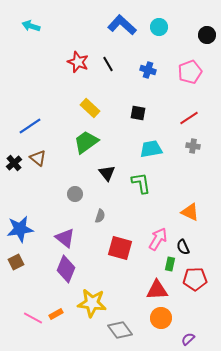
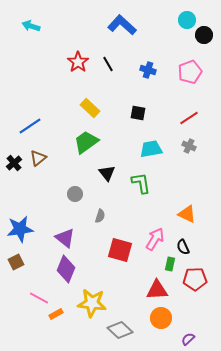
cyan circle: moved 28 px right, 7 px up
black circle: moved 3 px left
red star: rotated 15 degrees clockwise
gray cross: moved 4 px left; rotated 16 degrees clockwise
brown triangle: rotated 42 degrees clockwise
orange triangle: moved 3 px left, 2 px down
pink arrow: moved 3 px left
red square: moved 2 px down
pink line: moved 6 px right, 20 px up
gray diamond: rotated 10 degrees counterclockwise
